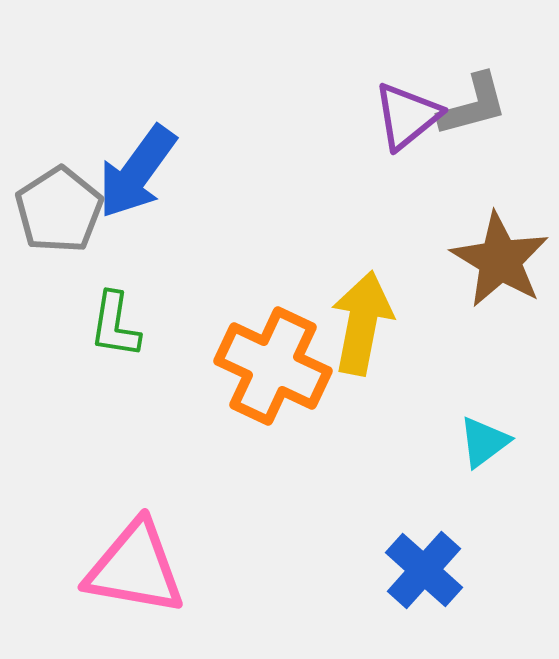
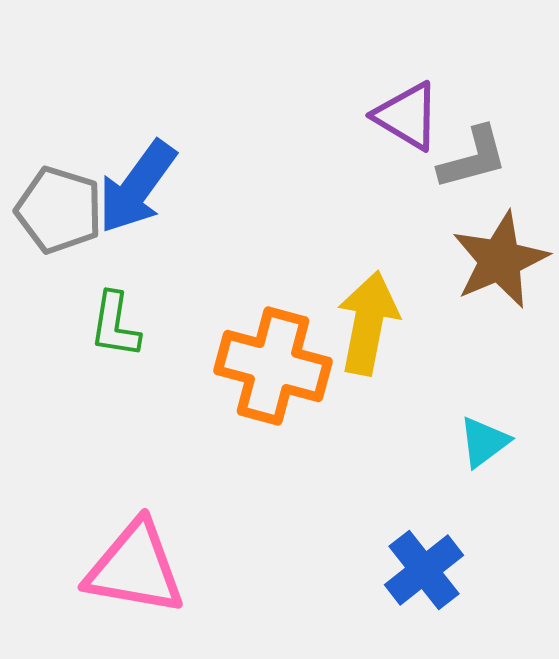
gray L-shape: moved 53 px down
purple triangle: rotated 50 degrees counterclockwise
blue arrow: moved 15 px down
gray pentagon: rotated 22 degrees counterclockwise
brown star: rotated 18 degrees clockwise
yellow arrow: moved 6 px right
orange cross: rotated 10 degrees counterclockwise
blue cross: rotated 10 degrees clockwise
